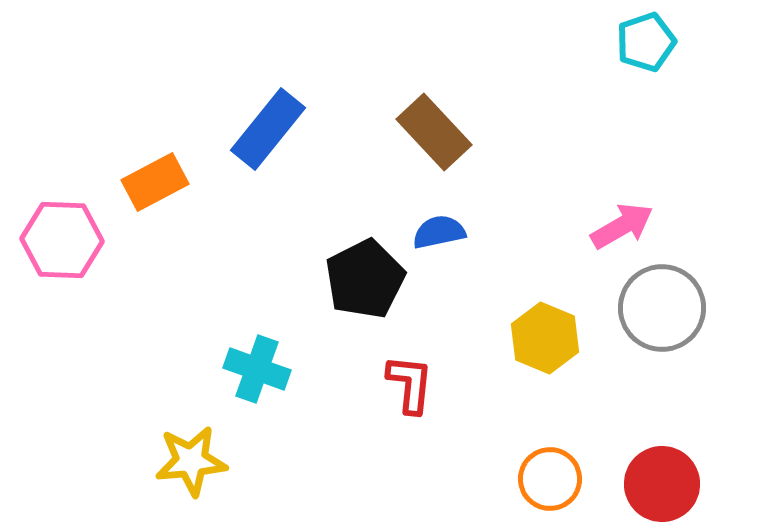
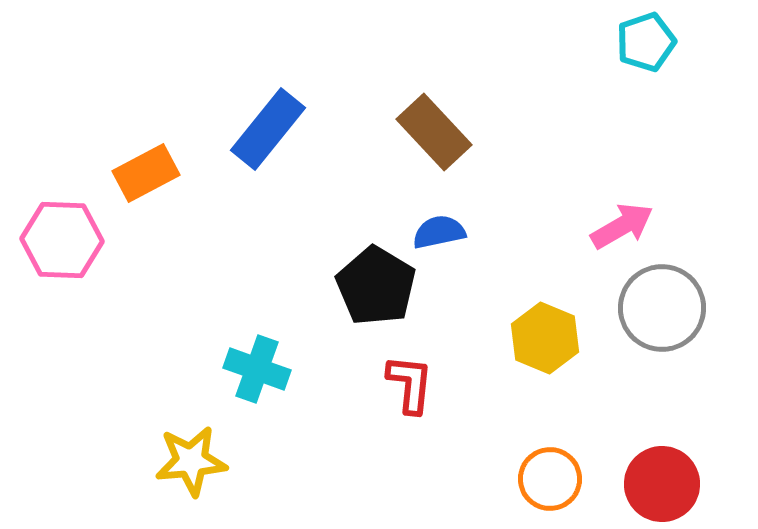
orange rectangle: moved 9 px left, 9 px up
black pentagon: moved 11 px right, 7 px down; rotated 14 degrees counterclockwise
